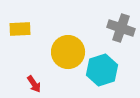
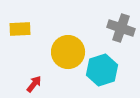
red arrow: rotated 108 degrees counterclockwise
